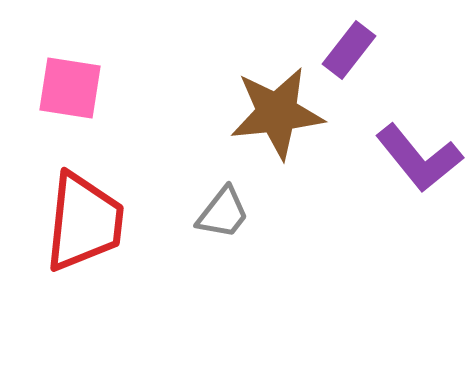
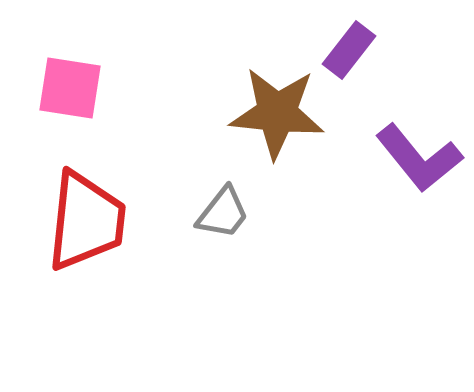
brown star: rotated 12 degrees clockwise
red trapezoid: moved 2 px right, 1 px up
